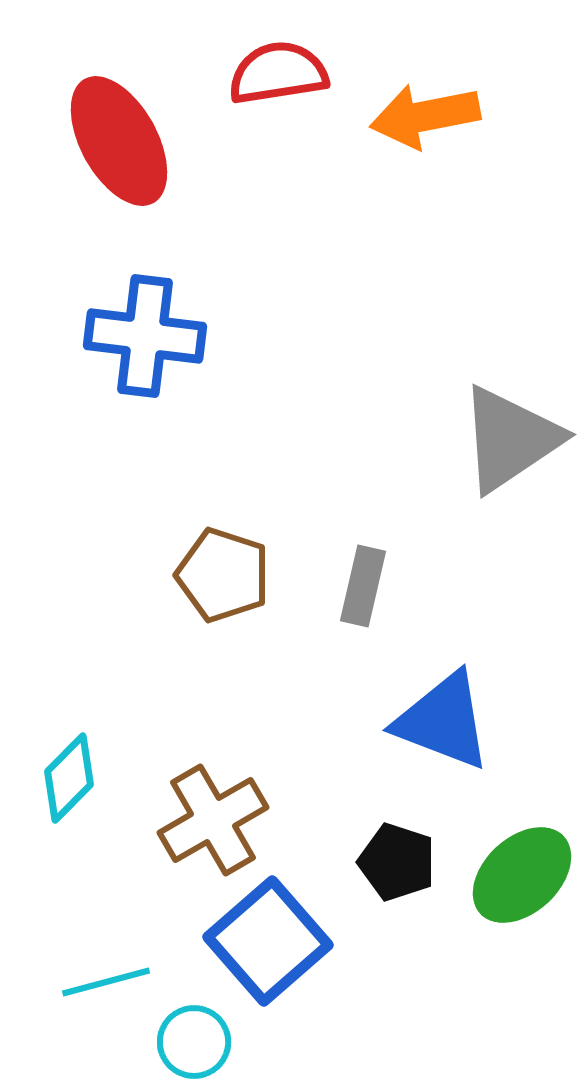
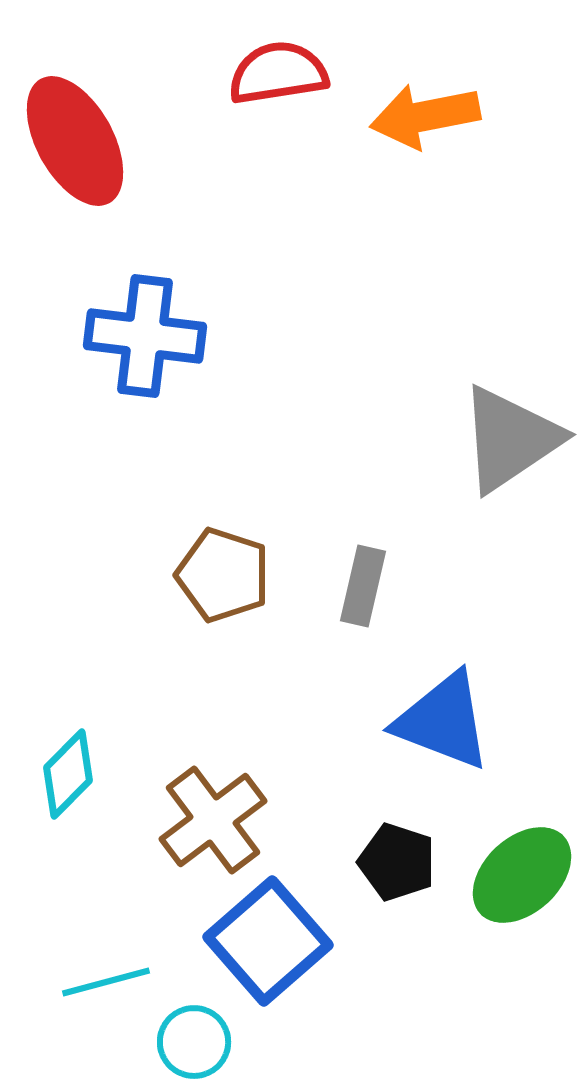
red ellipse: moved 44 px left
cyan diamond: moved 1 px left, 4 px up
brown cross: rotated 7 degrees counterclockwise
